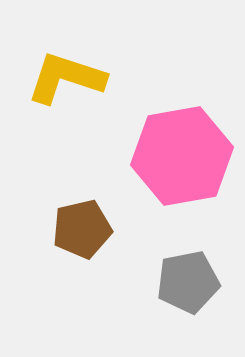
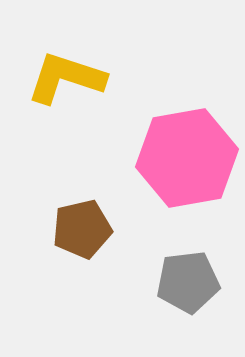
pink hexagon: moved 5 px right, 2 px down
gray pentagon: rotated 4 degrees clockwise
